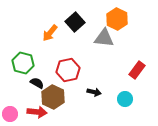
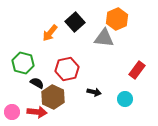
orange hexagon: rotated 10 degrees clockwise
red hexagon: moved 1 px left, 1 px up
pink circle: moved 2 px right, 2 px up
